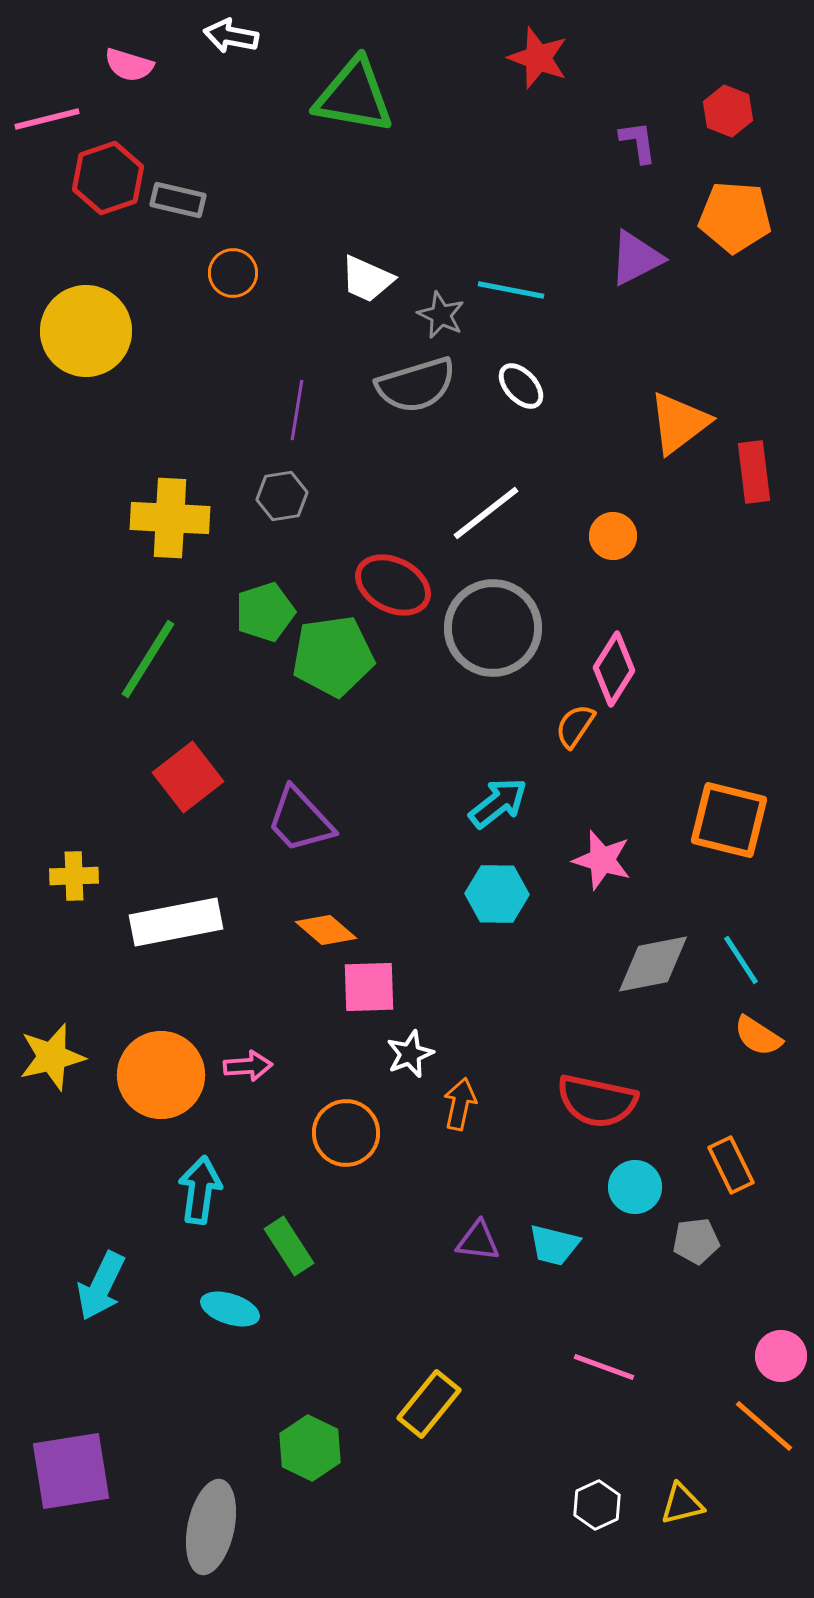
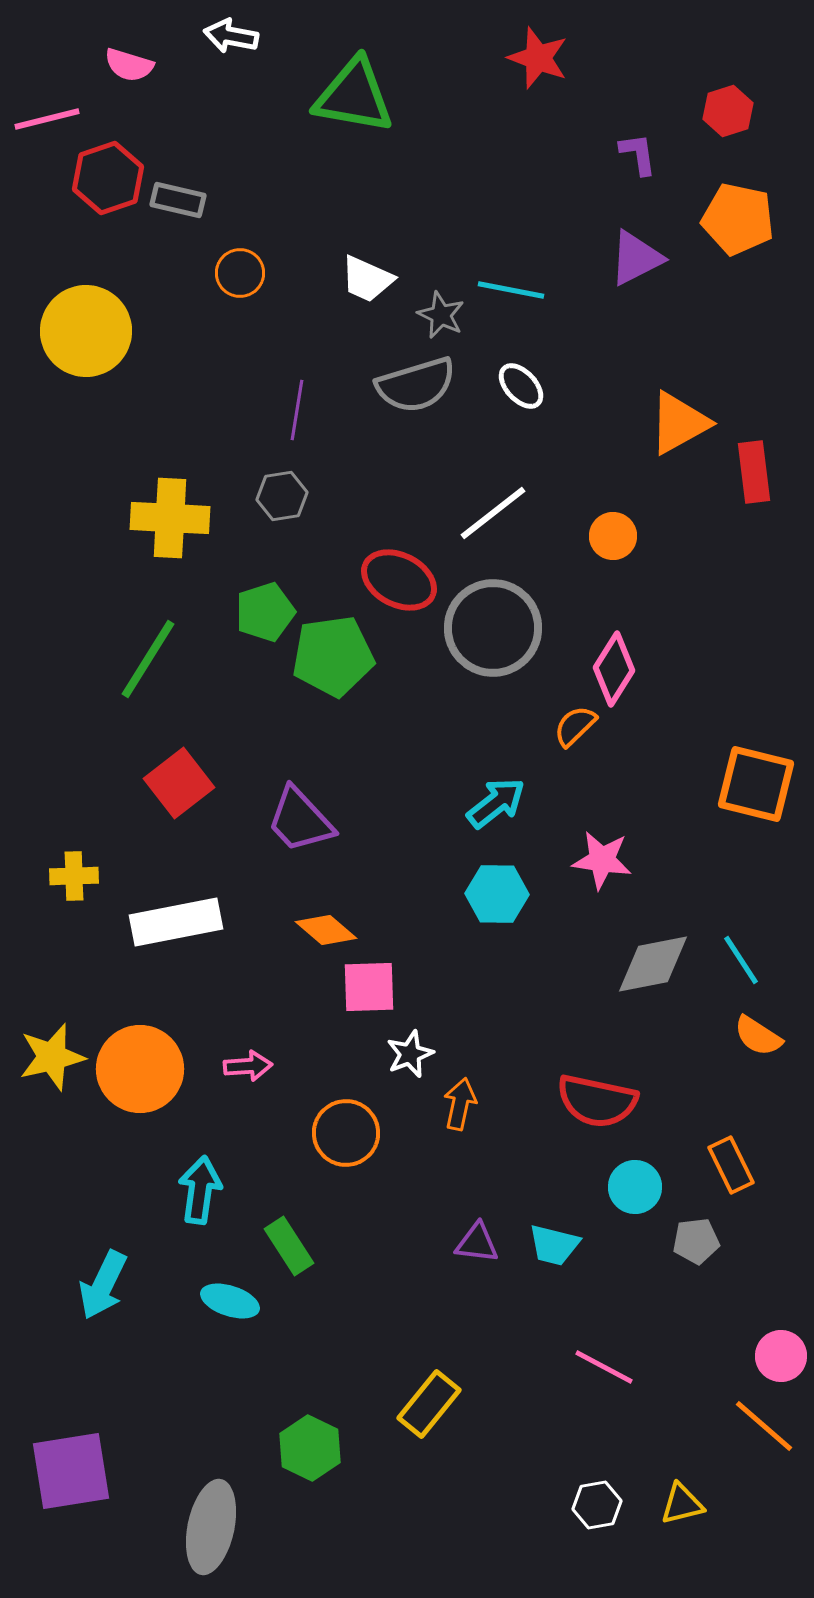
red hexagon at (728, 111): rotated 21 degrees clockwise
purple L-shape at (638, 142): moved 12 px down
orange pentagon at (735, 217): moved 3 px right, 2 px down; rotated 8 degrees clockwise
orange circle at (233, 273): moved 7 px right
orange triangle at (679, 423): rotated 8 degrees clockwise
white line at (486, 513): moved 7 px right
red ellipse at (393, 585): moved 6 px right, 5 px up
orange semicircle at (575, 726): rotated 12 degrees clockwise
red square at (188, 777): moved 9 px left, 6 px down
cyan arrow at (498, 803): moved 2 px left
orange square at (729, 820): moved 27 px right, 36 px up
pink star at (602, 860): rotated 8 degrees counterclockwise
orange circle at (161, 1075): moved 21 px left, 6 px up
purple triangle at (478, 1241): moved 1 px left, 2 px down
cyan arrow at (101, 1286): moved 2 px right, 1 px up
cyan ellipse at (230, 1309): moved 8 px up
pink line at (604, 1367): rotated 8 degrees clockwise
white hexagon at (597, 1505): rotated 15 degrees clockwise
